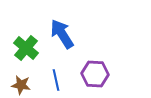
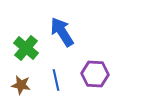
blue arrow: moved 2 px up
